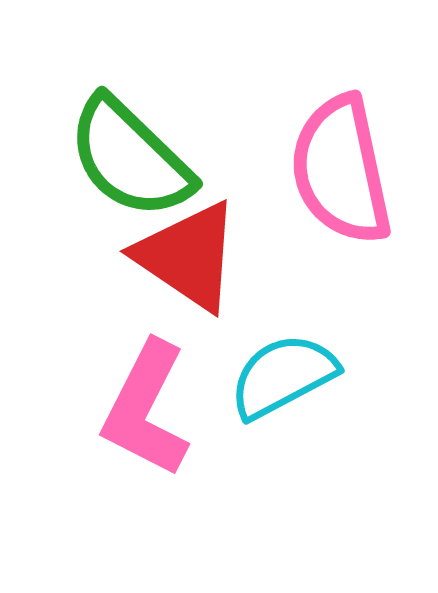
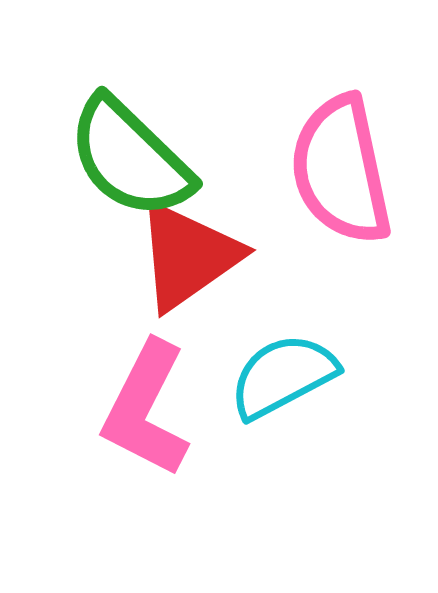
red triangle: rotated 51 degrees clockwise
